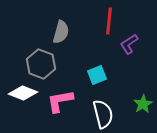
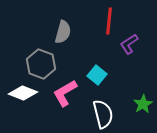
gray semicircle: moved 2 px right
cyan square: rotated 30 degrees counterclockwise
pink L-shape: moved 5 px right, 8 px up; rotated 20 degrees counterclockwise
